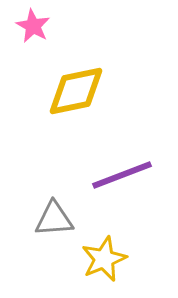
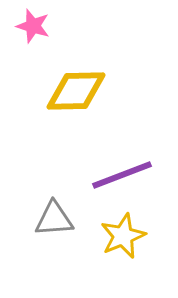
pink star: rotated 12 degrees counterclockwise
yellow diamond: rotated 10 degrees clockwise
yellow star: moved 19 px right, 23 px up
